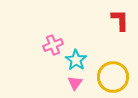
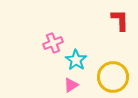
pink cross: moved 2 px up
pink triangle: moved 4 px left, 2 px down; rotated 21 degrees clockwise
